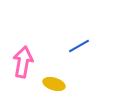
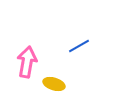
pink arrow: moved 4 px right
